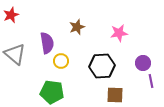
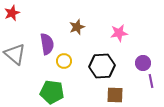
red star: moved 1 px right, 2 px up
purple semicircle: moved 1 px down
yellow circle: moved 3 px right
